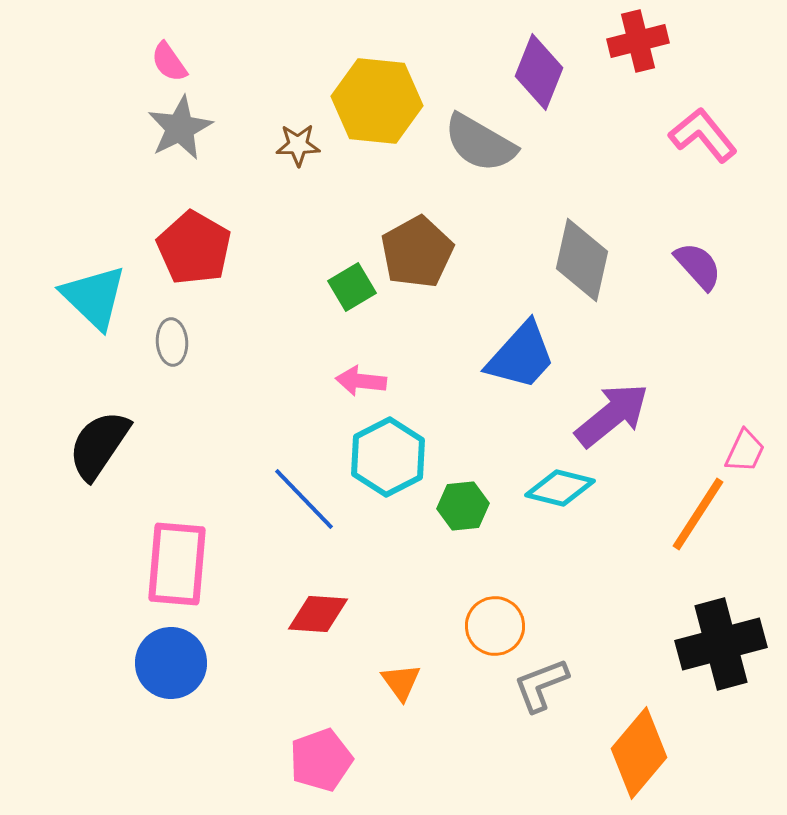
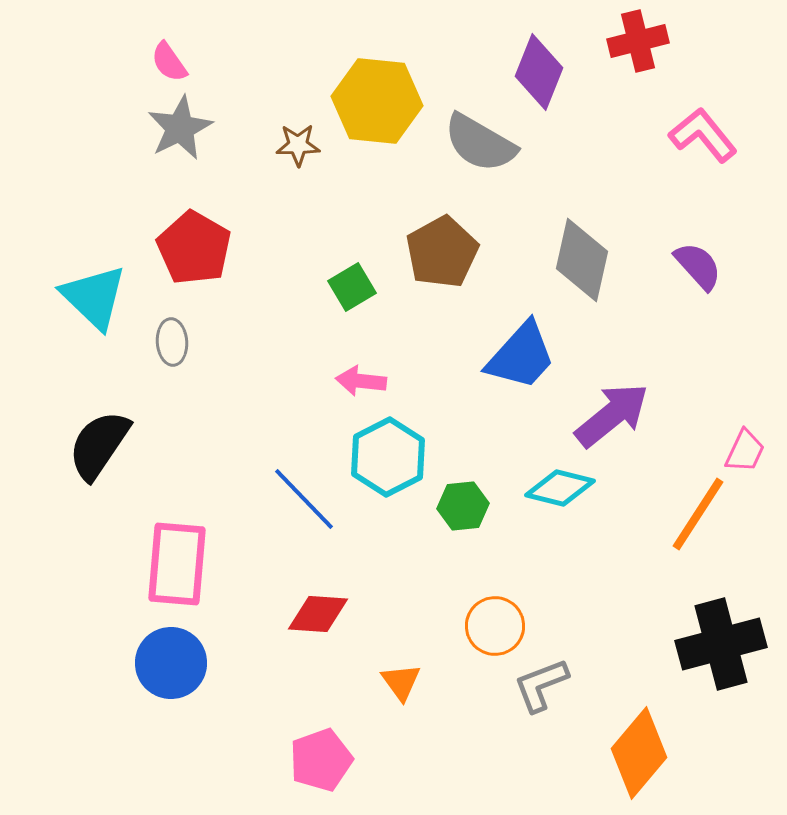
brown pentagon: moved 25 px right
